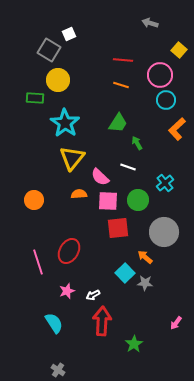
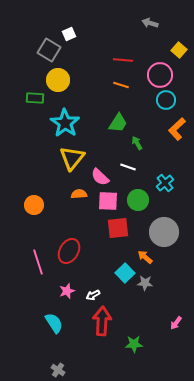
orange circle: moved 5 px down
green star: rotated 30 degrees clockwise
